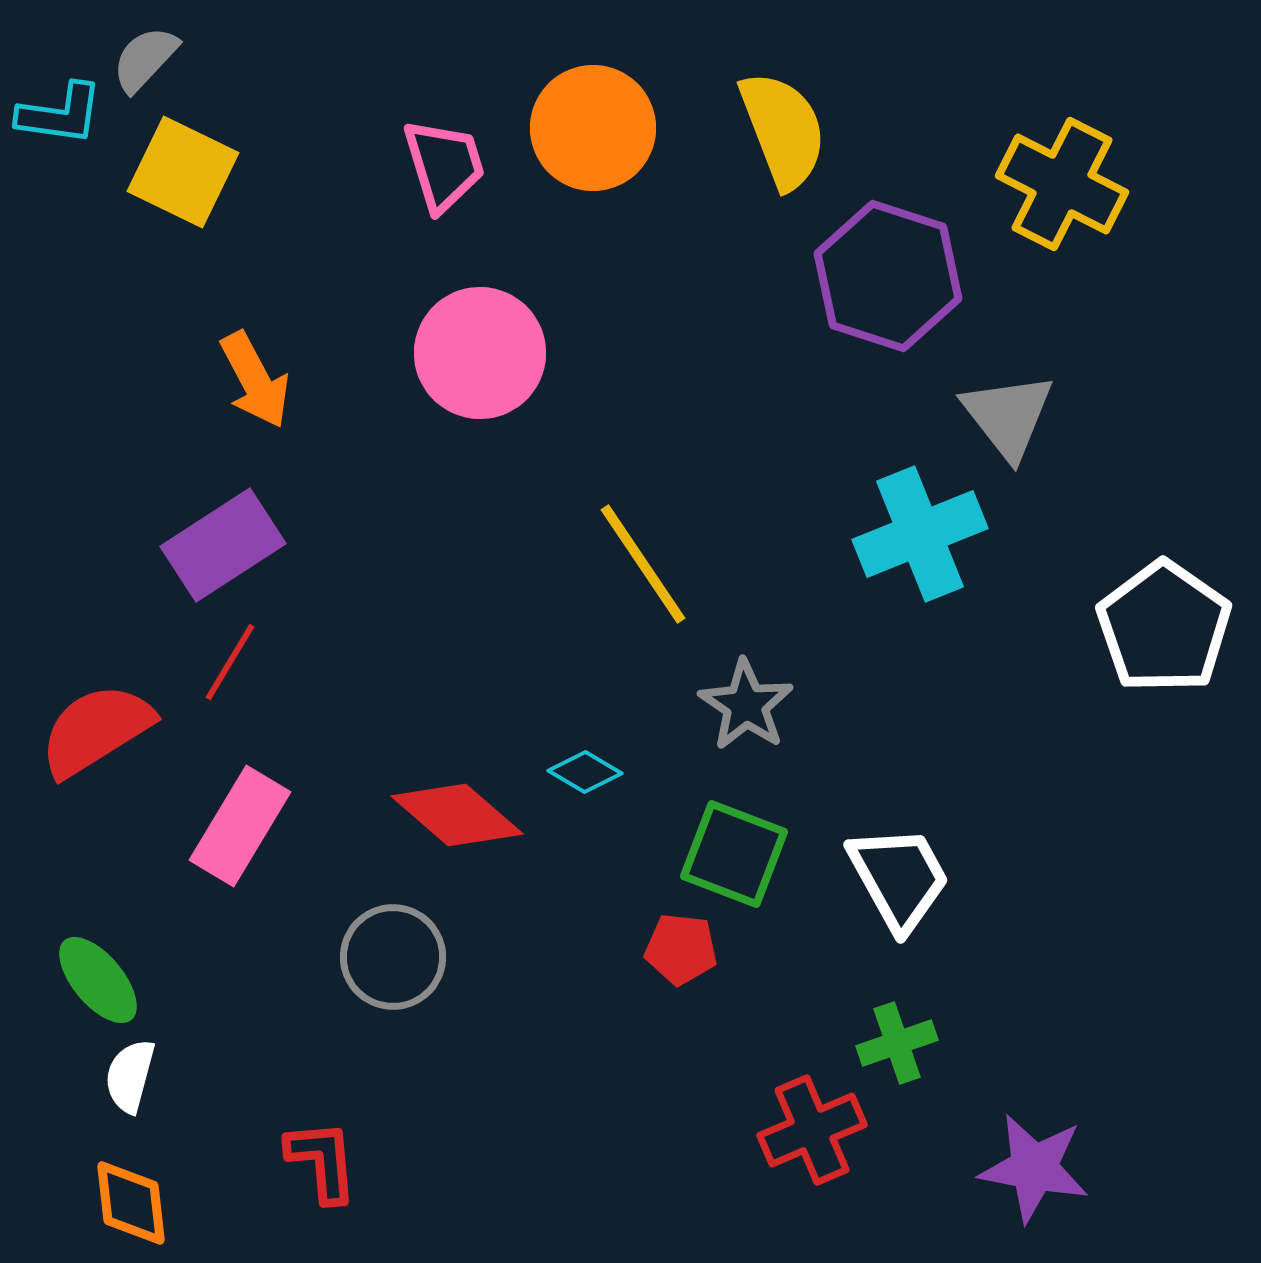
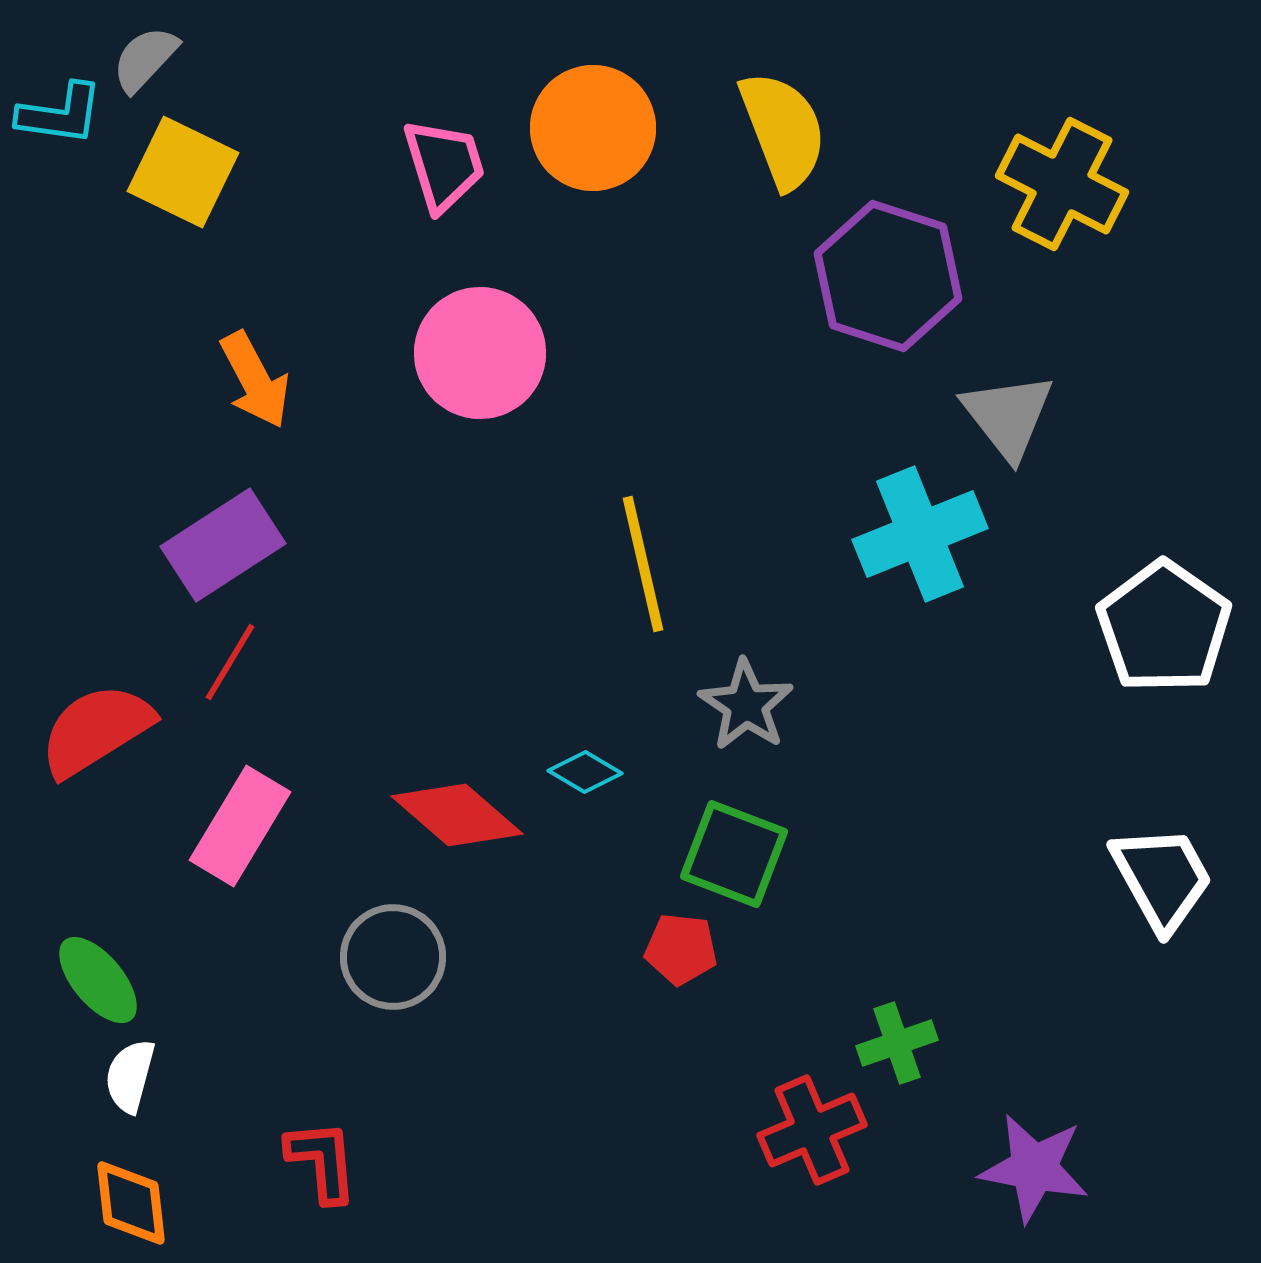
yellow line: rotated 21 degrees clockwise
white trapezoid: moved 263 px right
